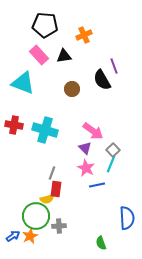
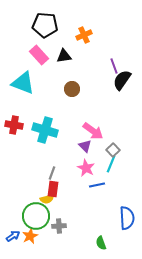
black semicircle: moved 20 px right; rotated 65 degrees clockwise
purple triangle: moved 2 px up
red rectangle: moved 3 px left
